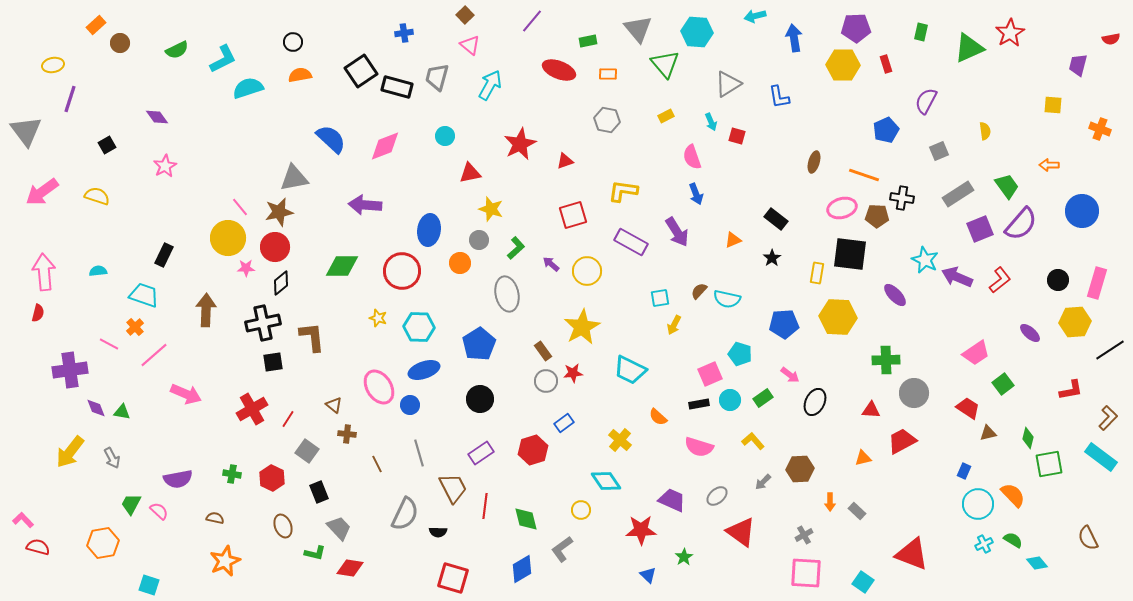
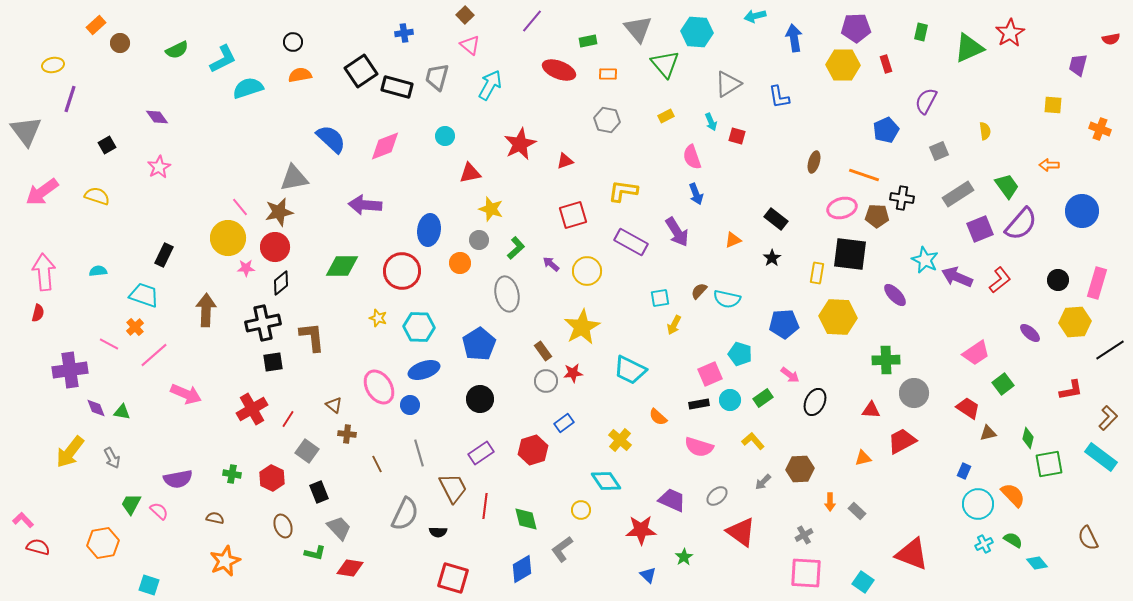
pink star at (165, 166): moved 6 px left, 1 px down
